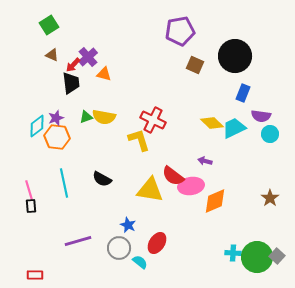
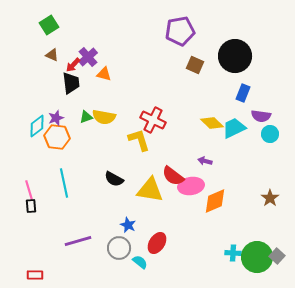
black semicircle: moved 12 px right
